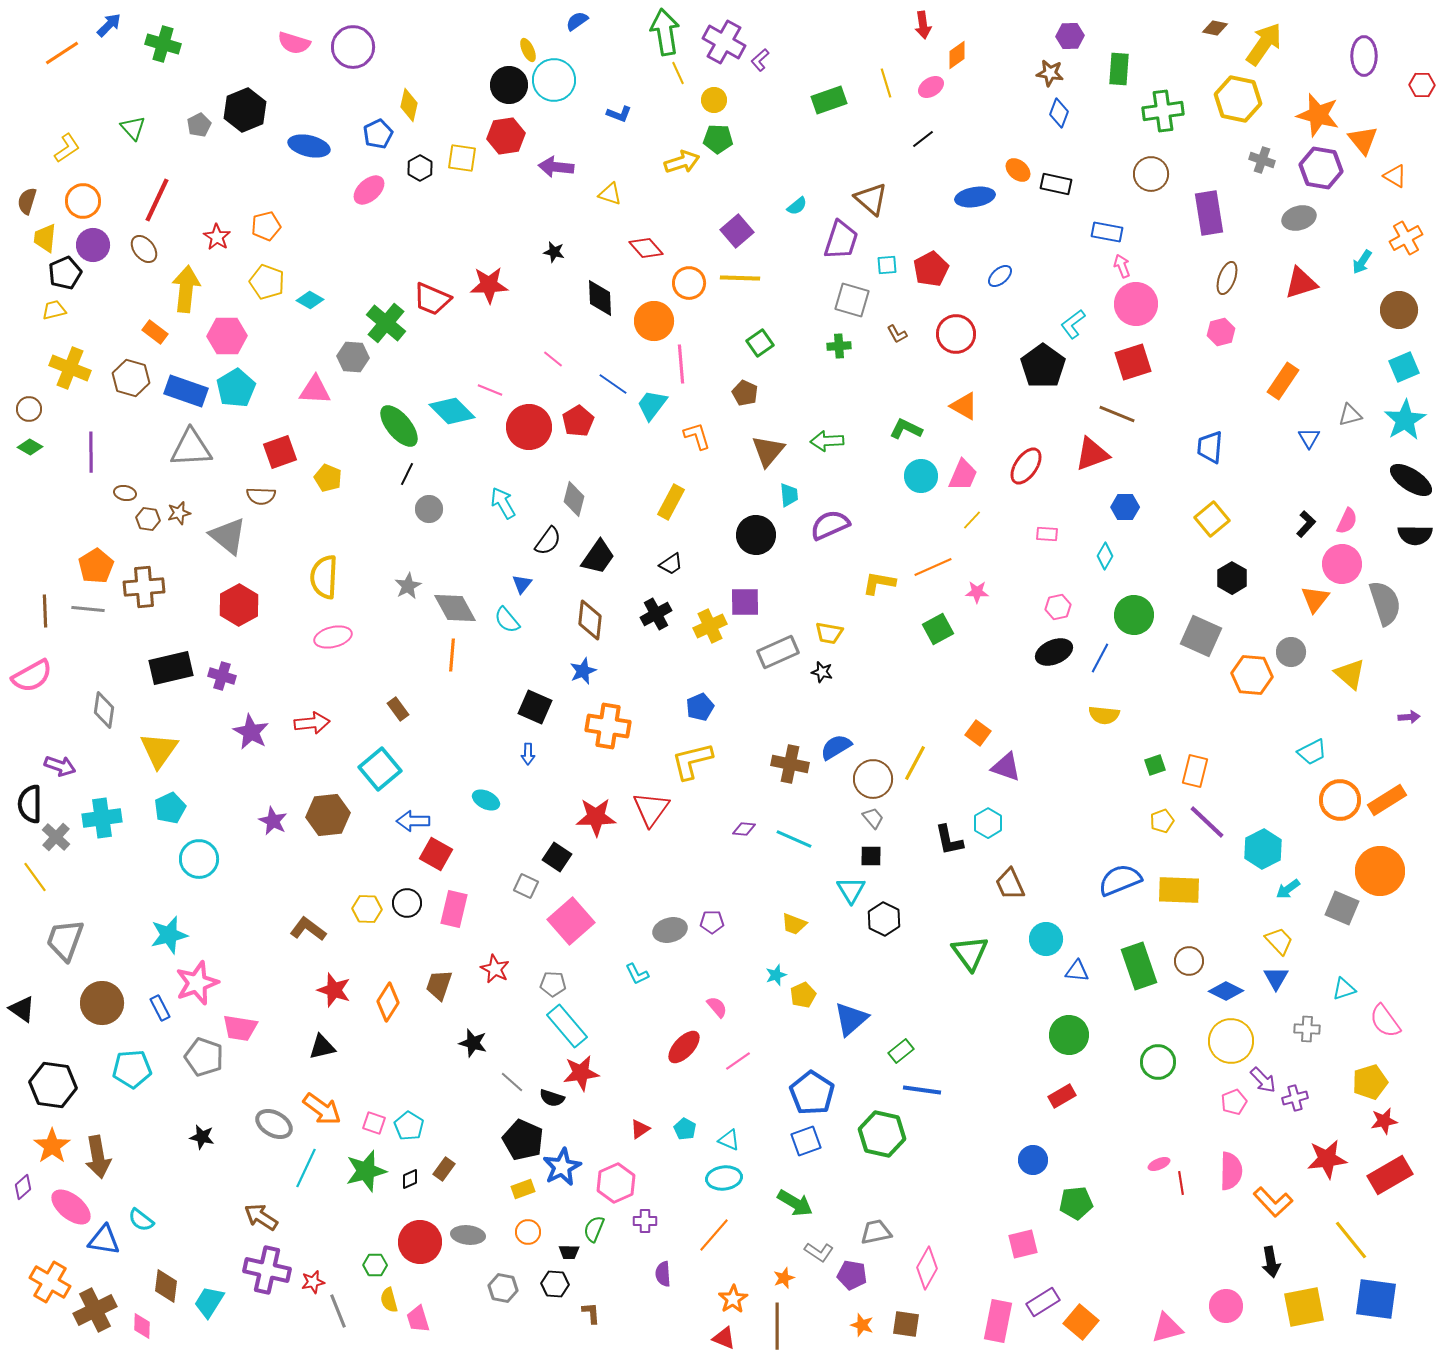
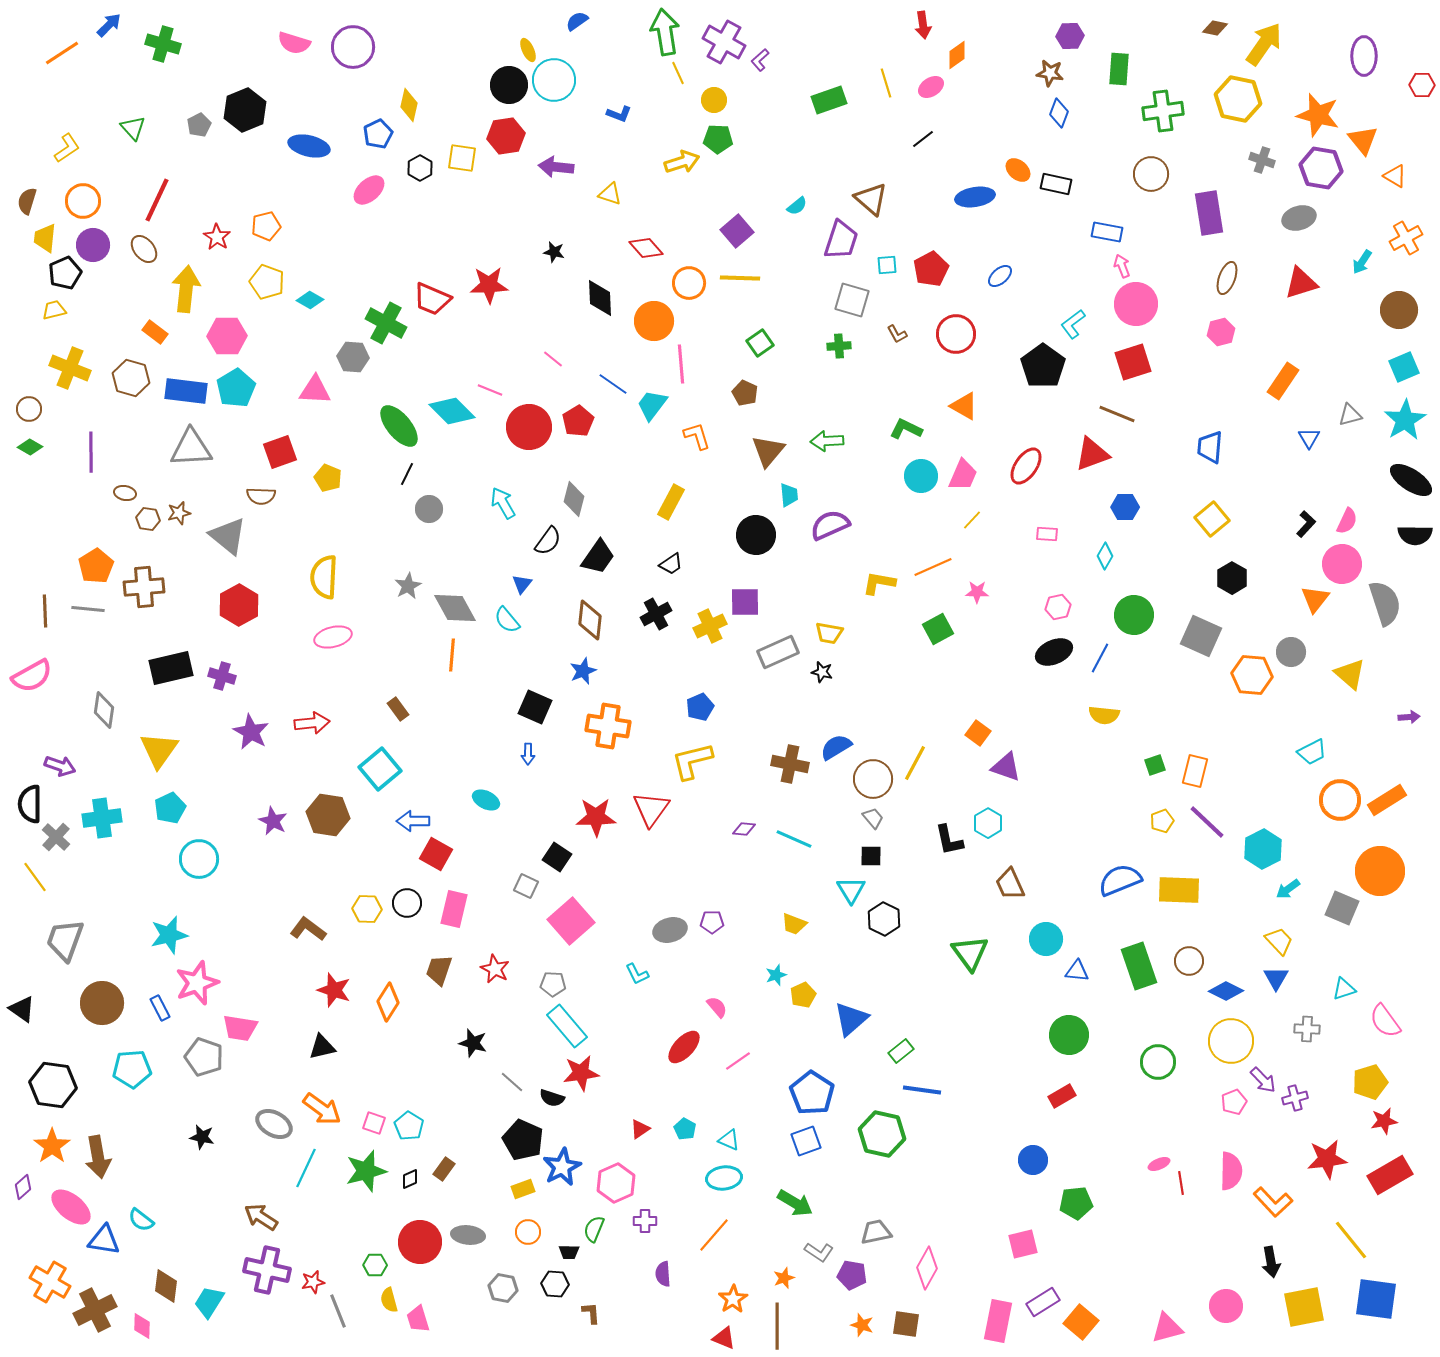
green cross at (386, 323): rotated 12 degrees counterclockwise
blue rectangle at (186, 391): rotated 12 degrees counterclockwise
brown hexagon at (328, 815): rotated 15 degrees clockwise
brown trapezoid at (439, 985): moved 15 px up
